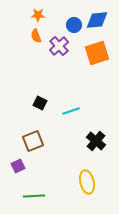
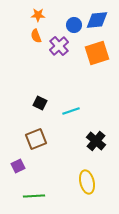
brown square: moved 3 px right, 2 px up
